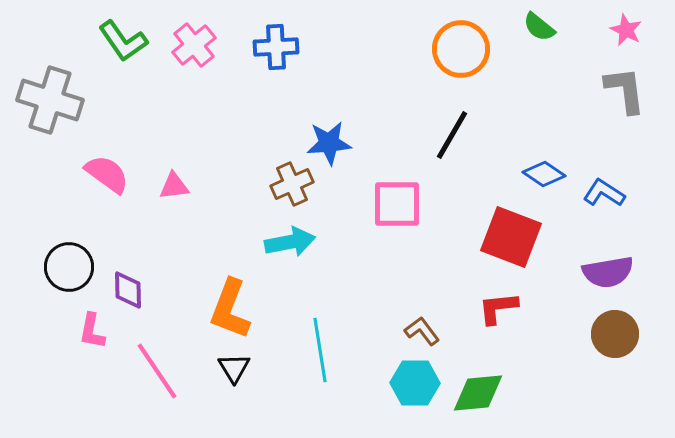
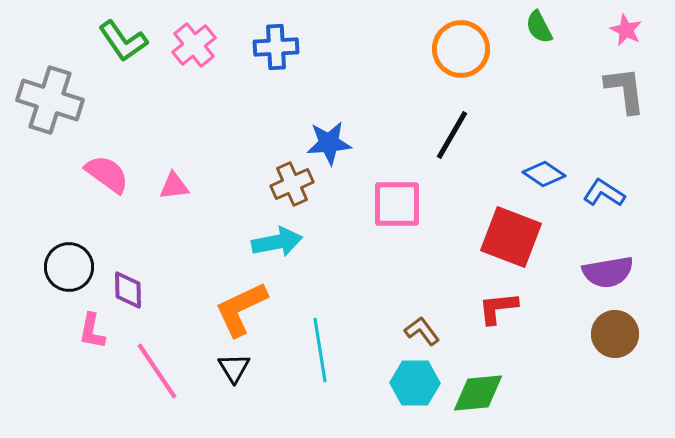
green semicircle: rotated 24 degrees clockwise
cyan arrow: moved 13 px left
orange L-shape: moved 11 px right; rotated 44 degrees clockwise
